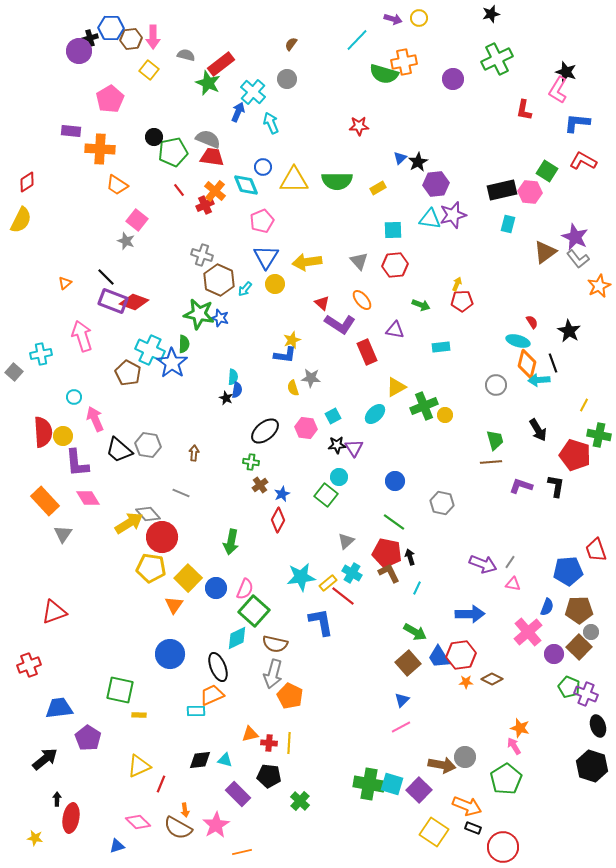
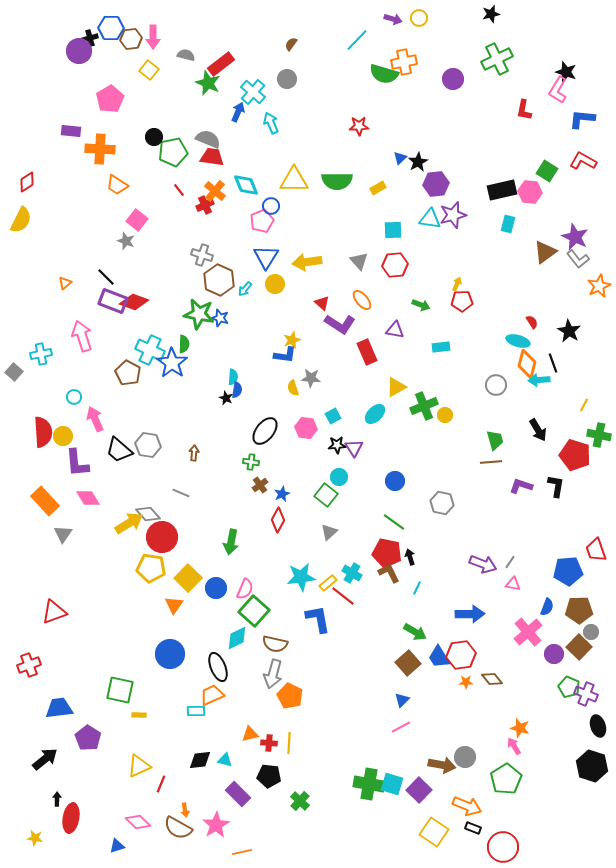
blue L-shape at (577, 123): moved 5 px right, 4 px up
blue circle at (263, 167): moved 8 px right, 39 px down
black ellipse at (265, 431): rotated 12 degrees counterclockwise
gray triangle at (346, 541): moved 17 px left, 9 px up
blue L-shape at (321, 622): moved 3 px left, 3 px up
brown diamond at (492, 679): rotated 25 degrees clockwise
